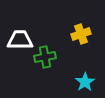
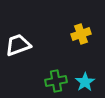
white trapezoid: moved 2 px left, 5 px down; rotated 20 degrees counterclockwise
green cross: moved 11 px right, 24 px down
